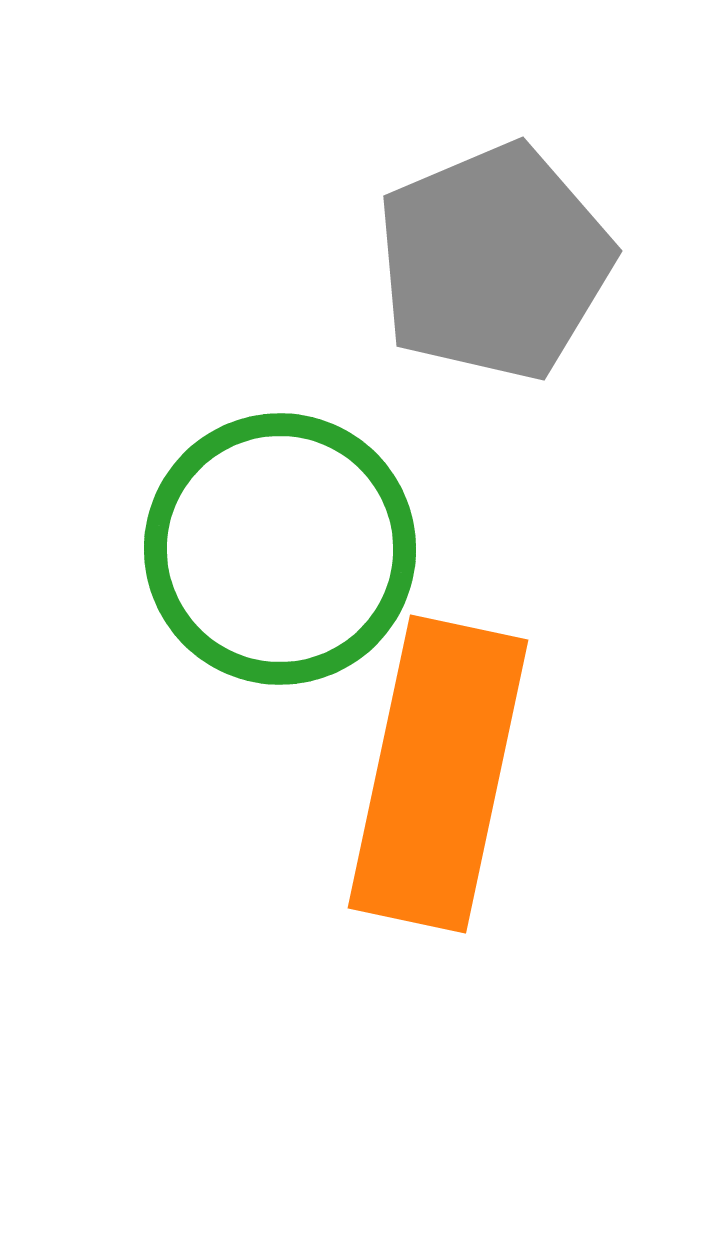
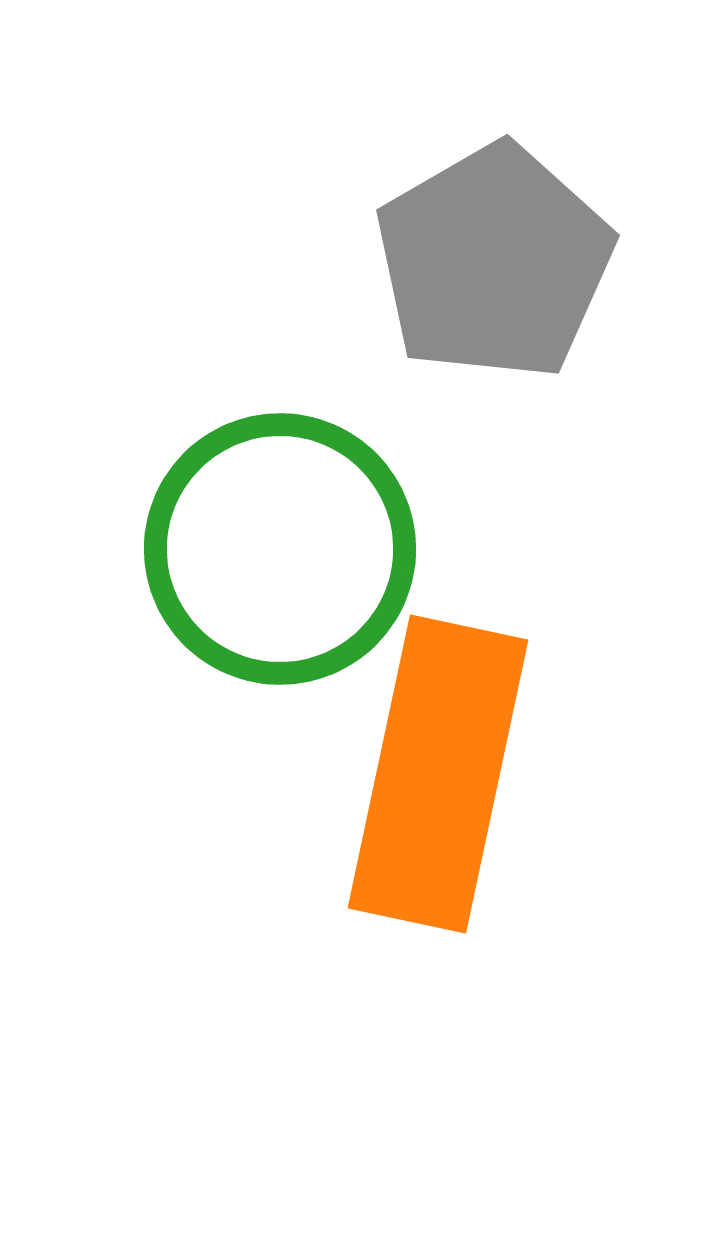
gray pentagon: rotated 7 degrees counterclockwise
